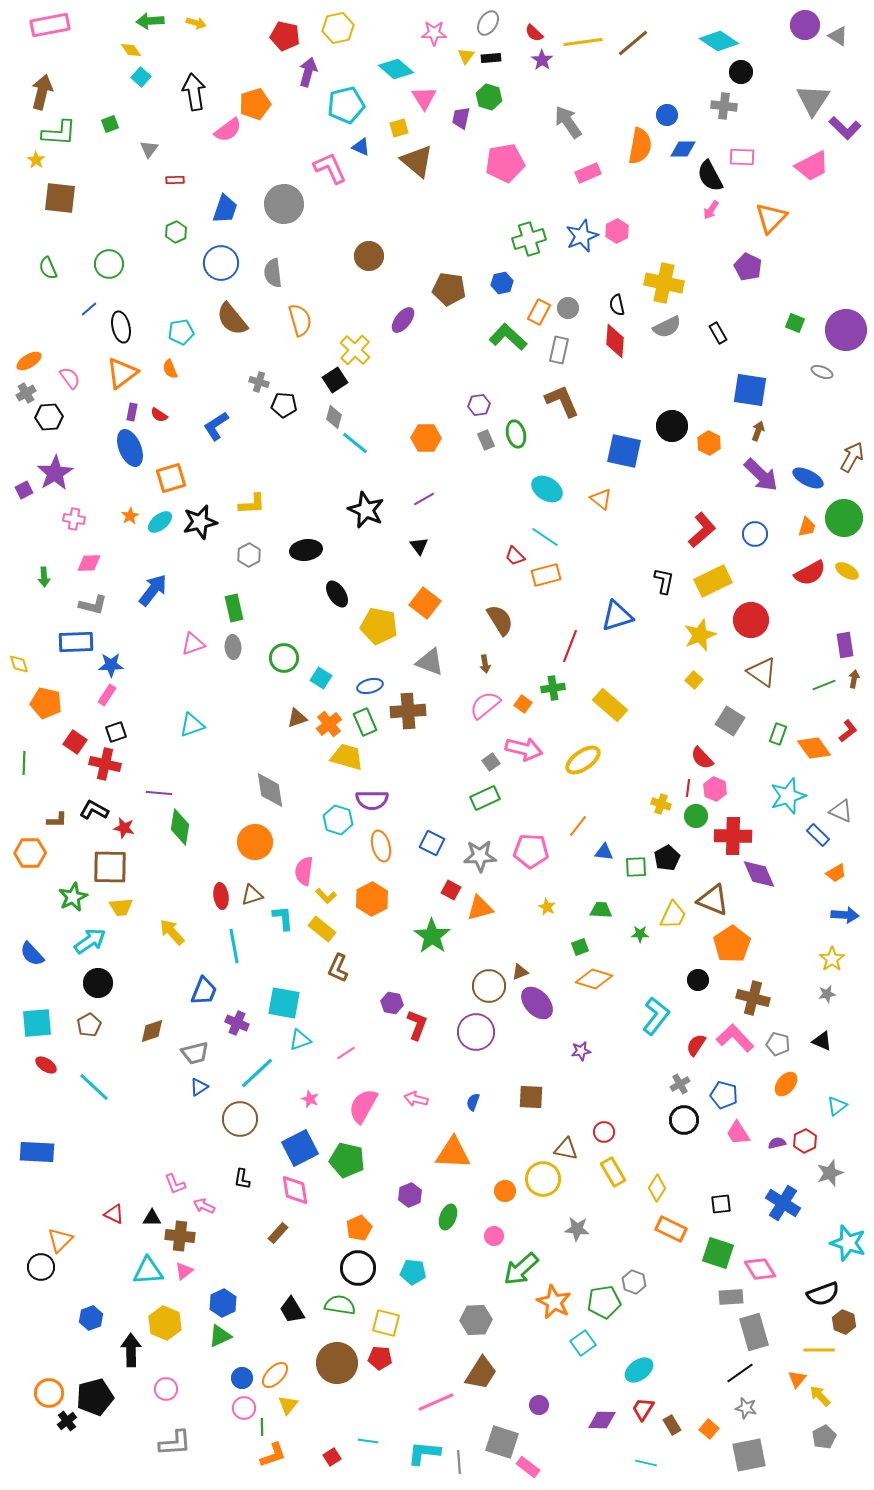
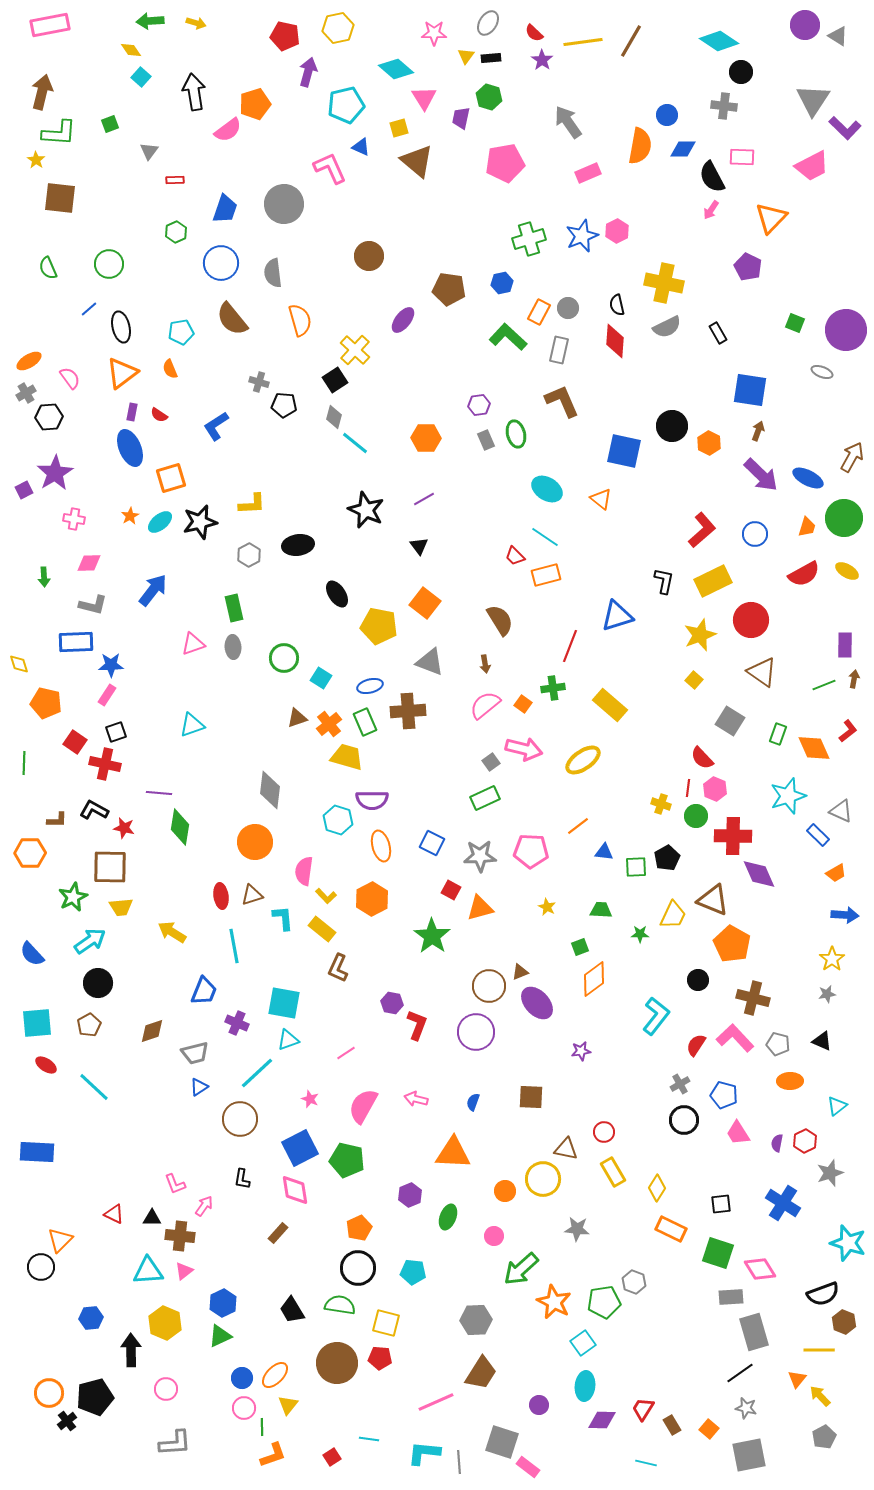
brown line at (633, 43): moved 2 px left, 2 px up; rotated 20 degrees counterclockwise
gray triangle at (149, 149): moved 2 px down
black semicircle at (710, 176): moved 2 px right, 1 px down
black ellipse at (306, 550): moved 8 px left, 5 px up
red semicircle at (810, 573): moved 6 px left, 1 px down
purple rectangle at (845, 645): rotated 10 degrees clockwise
orange diamond at (814, 748): rotated 12 degrees clockwise
gray diamond at (270, 790): rotated 15 degrees clockwise
orange line at (578, 826): rotated 15 degrees clockwise
yellow arrow at (172, 932): rotated 16 degrees counterclockwise
orange pentagon at (732, 944): rotated 9 degrees counterclockwise
orange diamond at (594, 979): rotated 54 degrees counterclockwise
cyan triangle at (300, 1040): moved 12 px left
orange ellipse at (786, 1084): moved 4 px right, 3 px up; rotated 50 degrees clockwise
purple semicircle at (777, 1143): rotated 66 degrees counterclockwise
pink arrow at (204, 1206): rotated 100 degrees clockwise
blue hexagon at (91, 1318): rotated 15 degrees clockwise
cyan ellipse at (639, 1370): moved 54 px left, 16 px down; rotated 48 degrees counterclockwise
cyan line at (368, 1441): moved 1 px right, 2 px up
